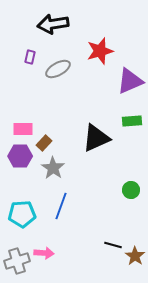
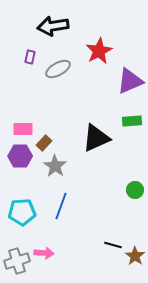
black arrow: moved 2 px down
red star: moved 1 px left; rotated 12 degrees counterclockwise
gray star: moved 2 px right, 2 px up
green circle: moved 4 px right
cyan pentagon: moved 2 px up
